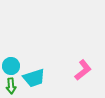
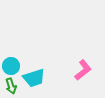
green arrow: rotated 14 degrees counterclockwise
